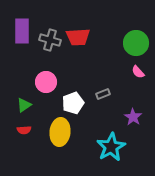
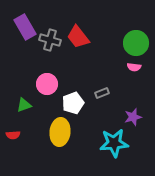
purple rectangle: moved 3 px right, 4 px up; rotated 30 degrees counterclockwise
red trapezoid: rotated 55 degrees clockwise
pink semicircle: moved 4 px left, 5 px up; rotated 40 degrees counterclockwise
pink circle: moved 1 px right, 2 px down
gray rectangle: moved 1 px left, 1 px up
green triangle: rotated 14 degrees clockwise
purple star: rotated 24 degrees clockwise
red semicircle: moved 11 px left, 5 px down
cyan star: moved 3 px right, 4 px up; rotated 24 degrees clockwise
